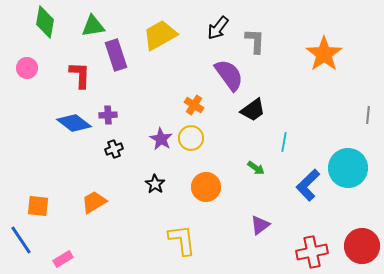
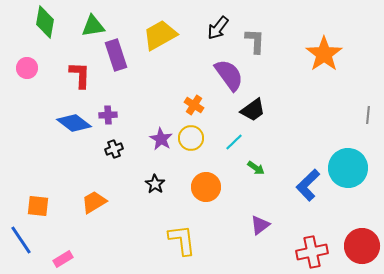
cyan line: moved 50 px left; rotated 36 degrees clockwise
